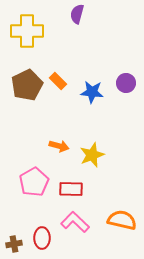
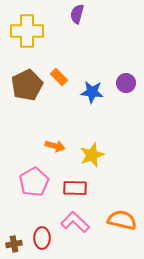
orange rectangle: moved 1 px right, 4 px up
orange arrow: moved 4 px left
red rectangle: moved 4 px right, 1 px up
